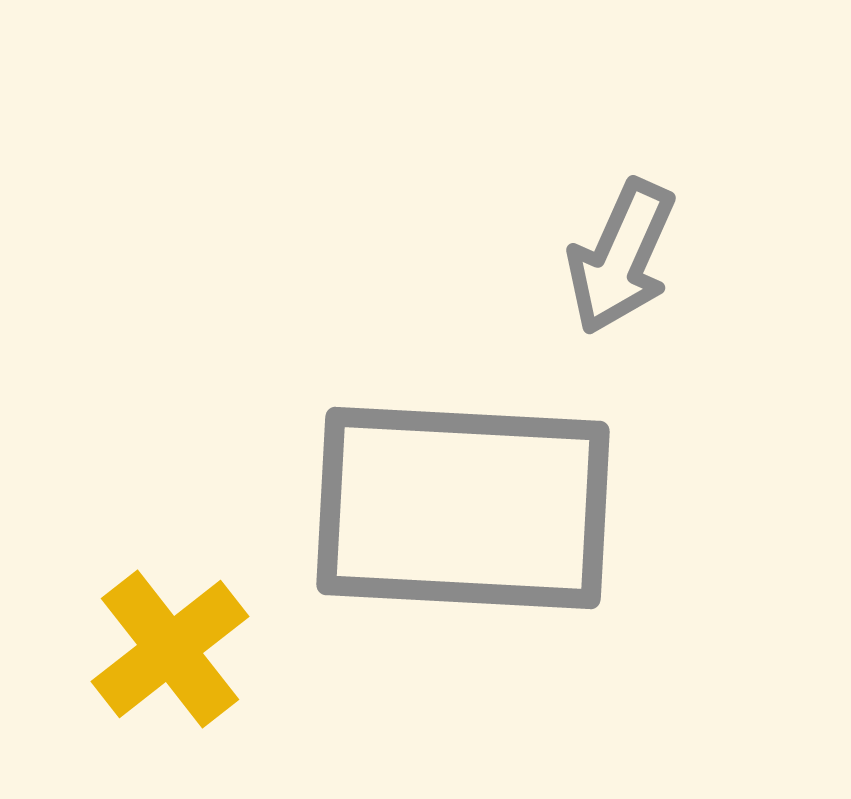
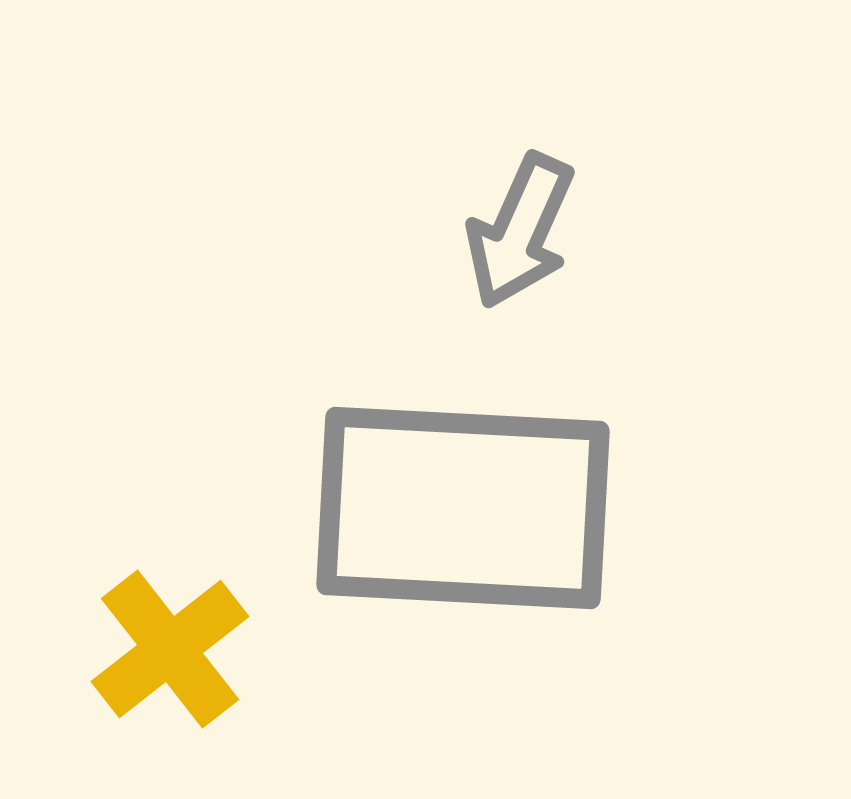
gray arrow: moved 101 px left, 26 px up
